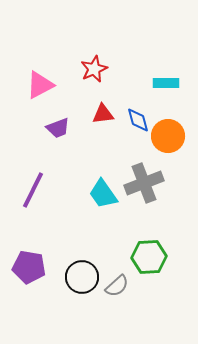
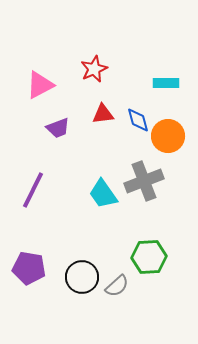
gray cross: moved 2 px up
purple pentagon: moved 1 px down
